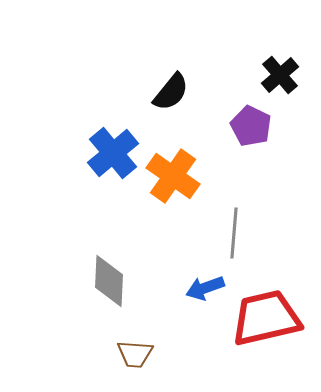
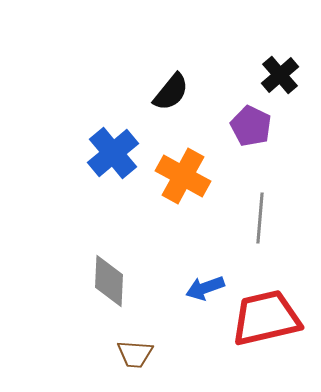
orange cross: moved 10 px right; rotated 6 degrees counterclockwise
gray line: moved 26 px right, 15 px up
